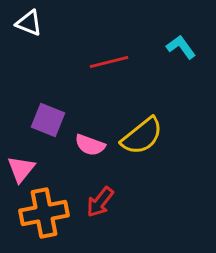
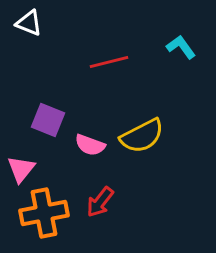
yellow semicircle: rotated 12 degrees clockwise
